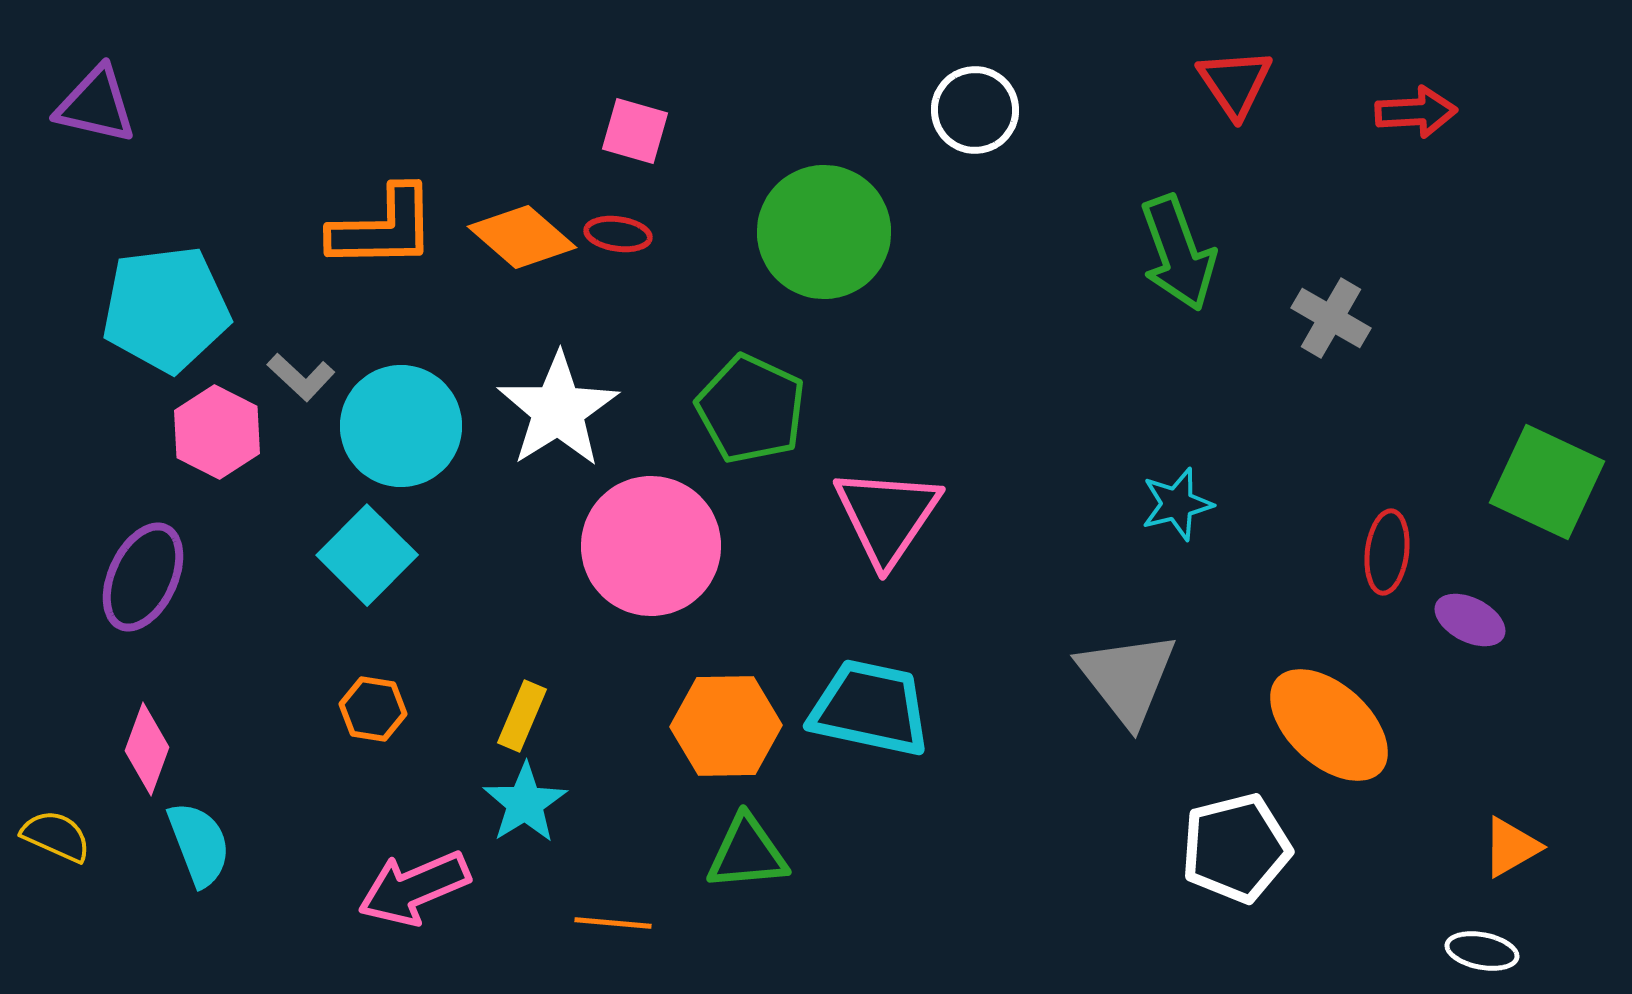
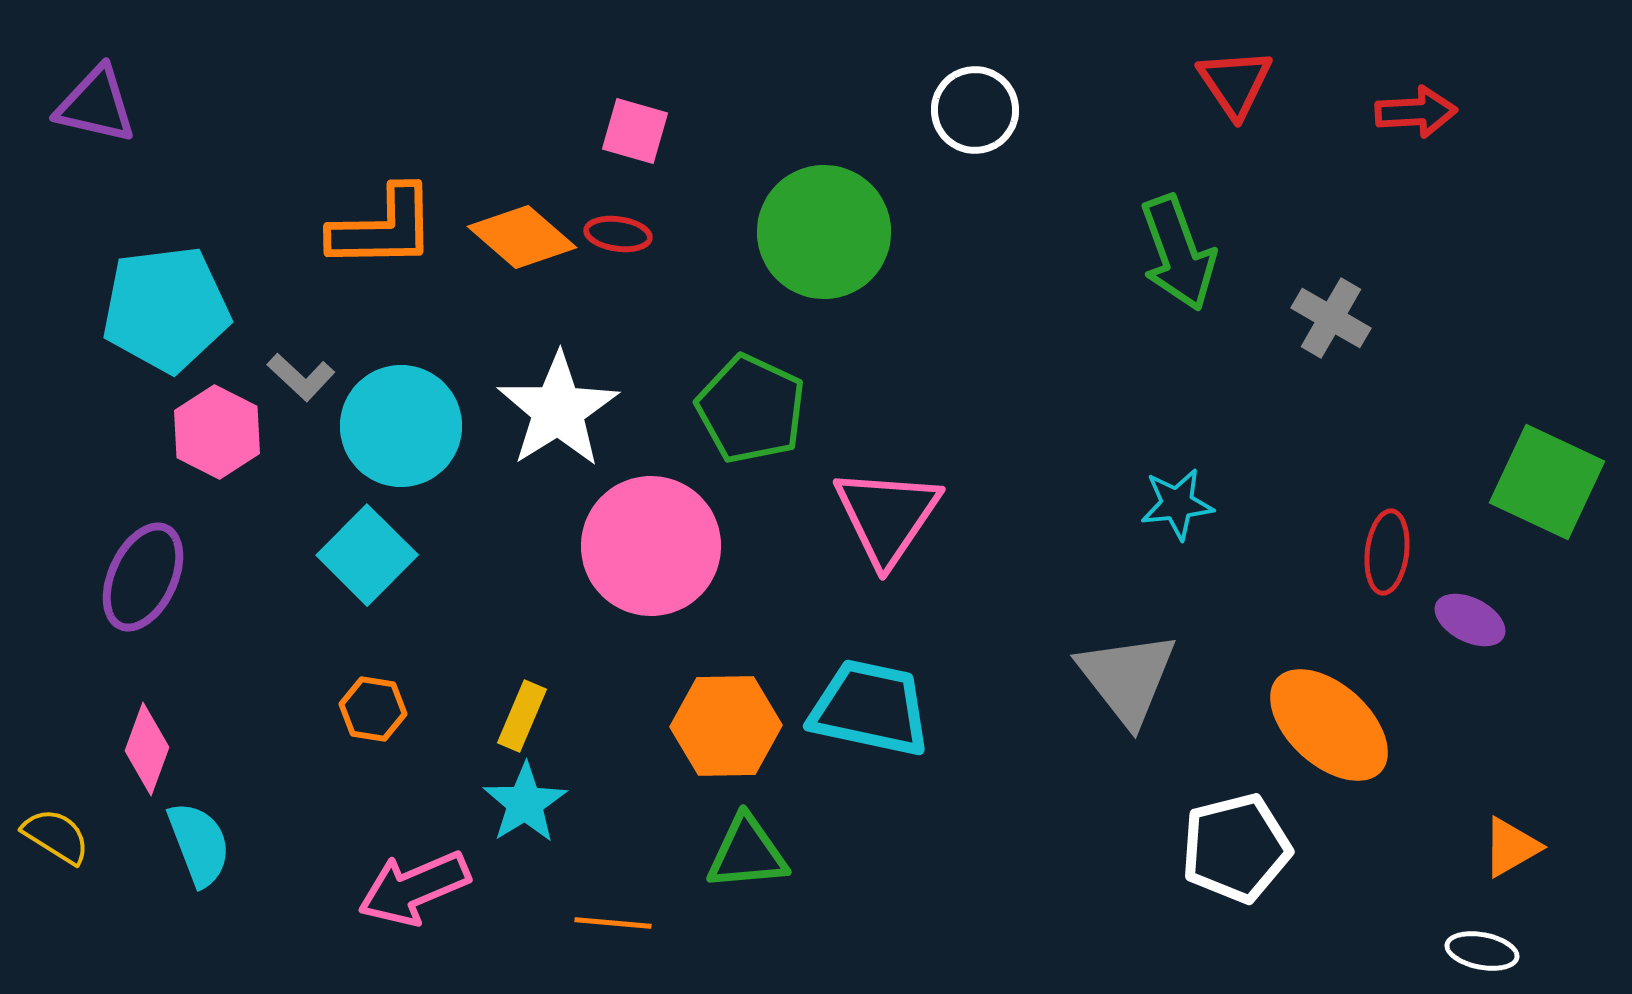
cyan star at (1177, 504): rotated 8 degrees clockwise
yellow semicircle at (56, 836): rotated 8 degrees clockwise
